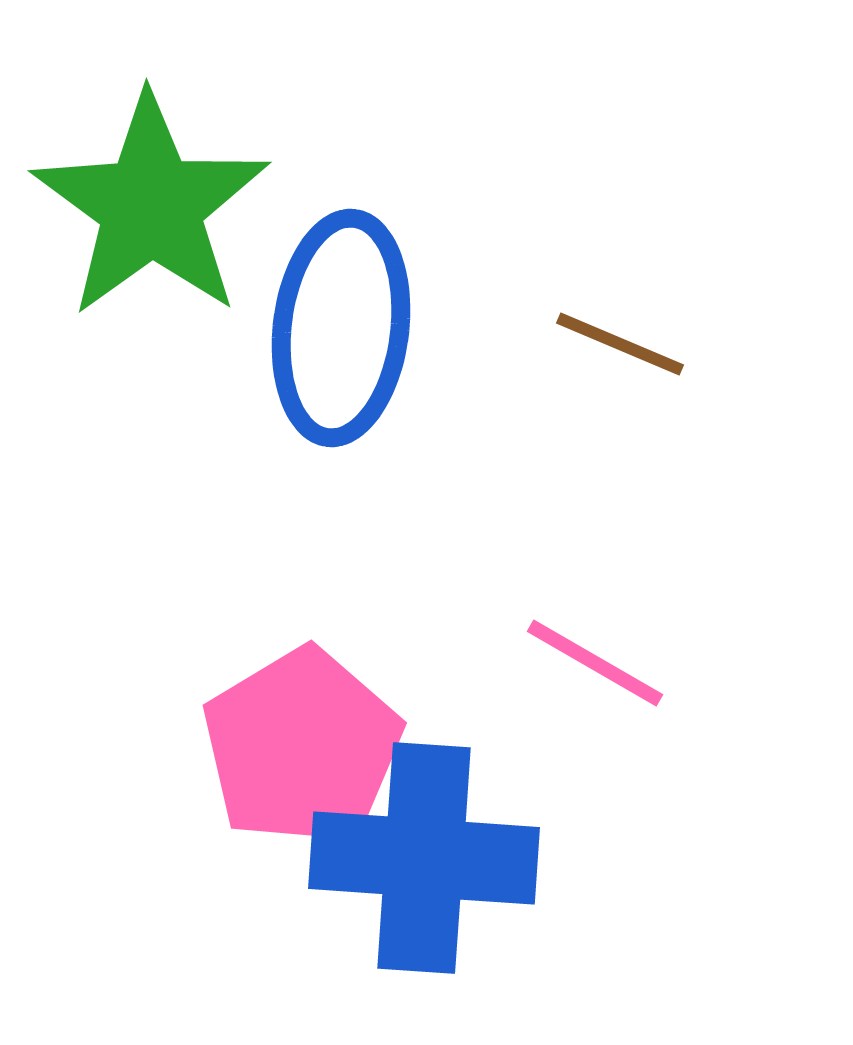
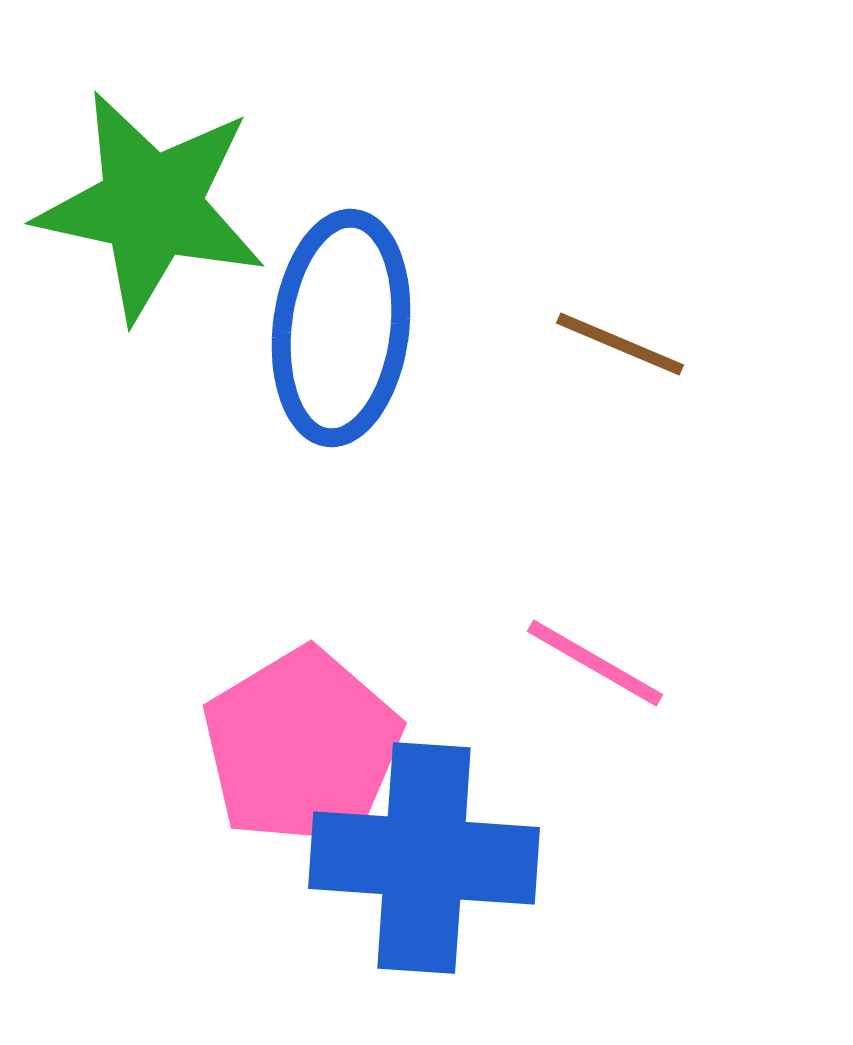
green star: rotated 24 degrees counterclockwise
